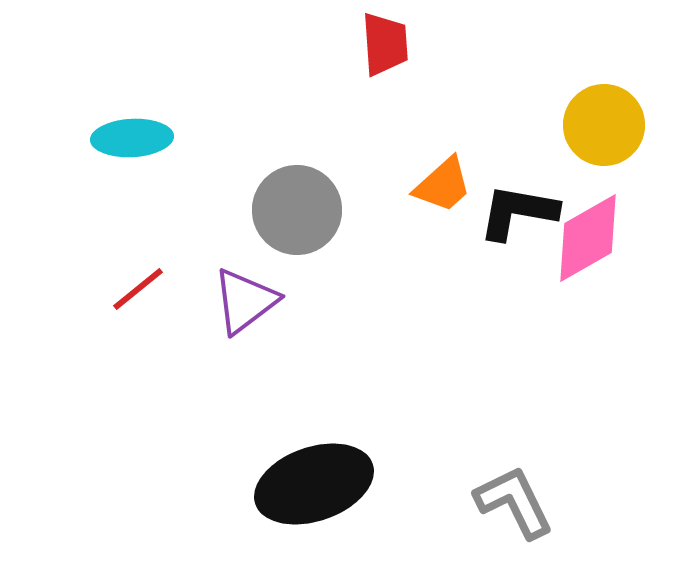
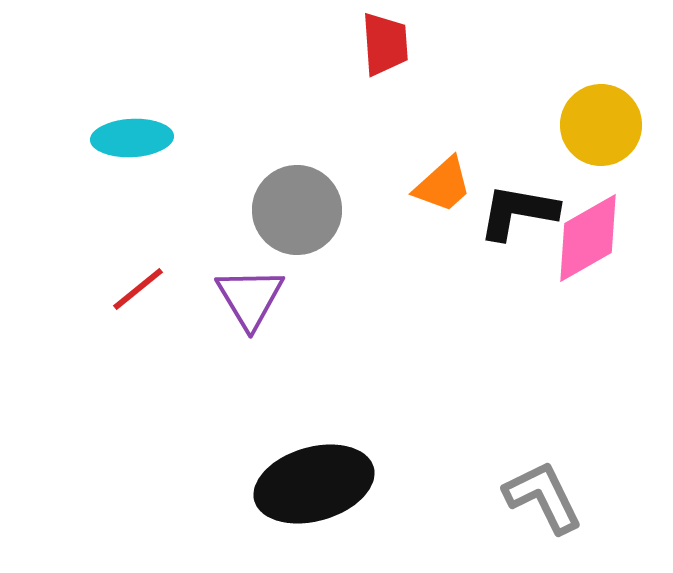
yellow circle: moved 3 px left
purple triangle: moved 5 px right, 3 px up; rotated 24 degrees counterclockwise
black ellipse: rotated 3 degrees clockwise
gray L-shape: moved 29 px right, 5 px up
